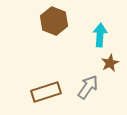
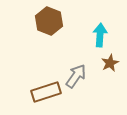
brown hexagon: moved 5 px left
gray arrow: moved 12 px left, 11 px up
